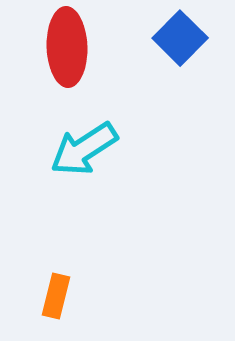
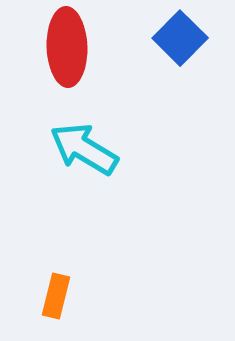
cyan arrow: rotated 64 degrees clockwise
